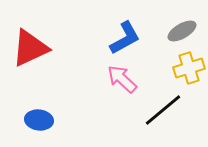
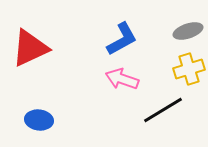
gray ellipse: moved 6 px right; rotated 12 degrees clockwise
blue L-shape: moved 3 px left, 1 px down
yellow cross: moved 1 px down
pink arrow: rotated 24 degrees counterclockwise
black line: rotated 9 degrees clockwise
